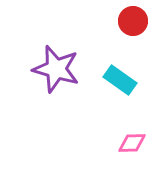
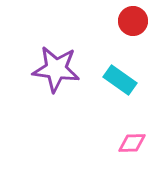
purple star: rotated 9 degrees counterclockwise
